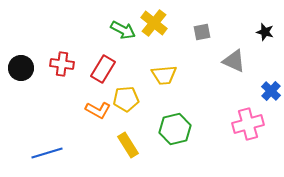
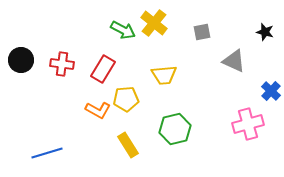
black circle: moved 8 px up
